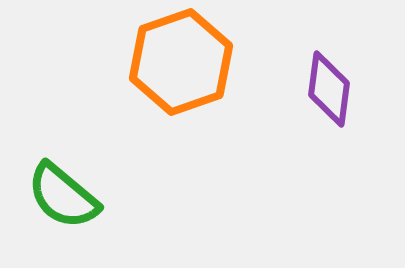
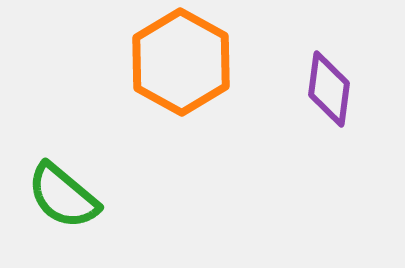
orange hexagon: rotated 12 degrees counterclockwise
